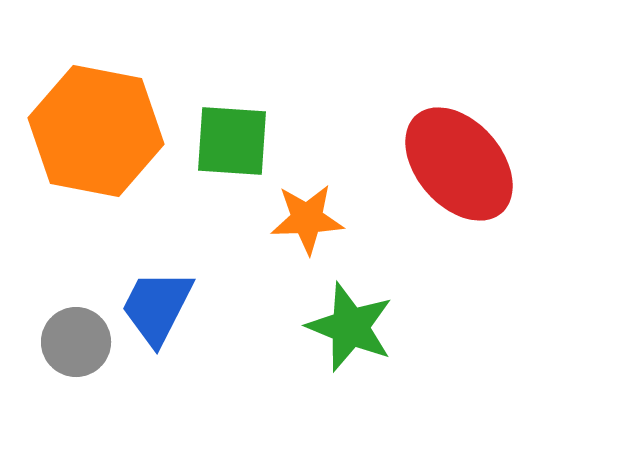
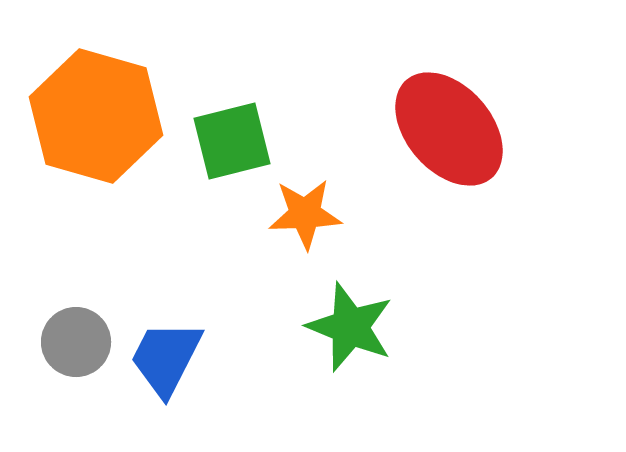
orange hexagon: moved 15 px up; rotated 5 degrees clockwise
green square: rotated 18 degrees counterclockwise
red ellipse: moved 10 px left, 35 px up
orange star: moved 2 px left, 5 px up
blue trapezoid: moved 9 px right, 51 px down
